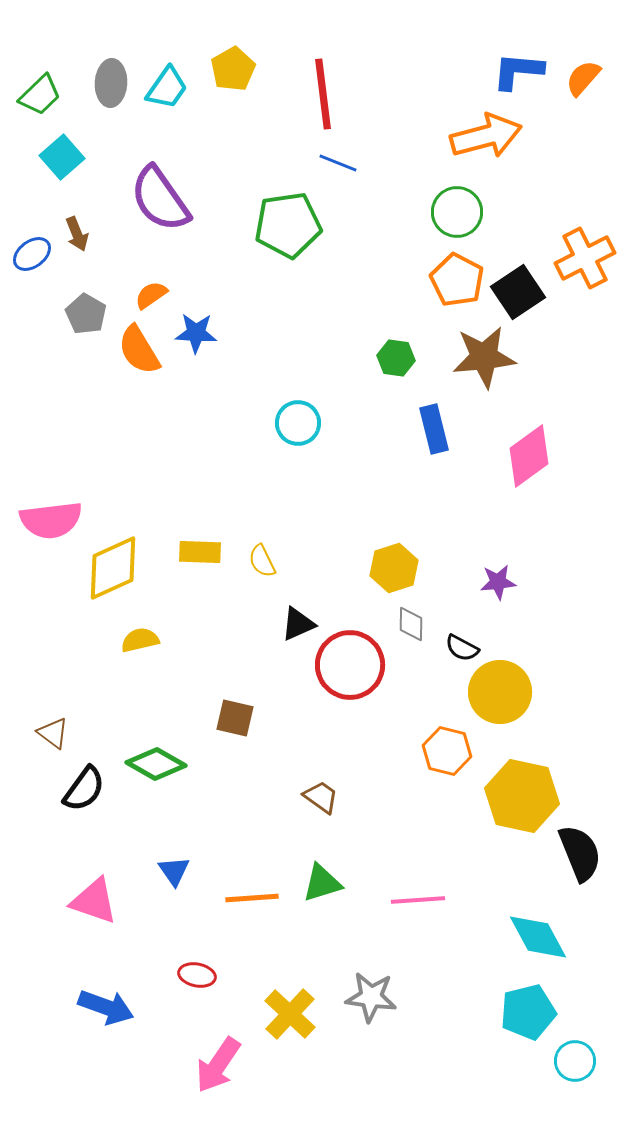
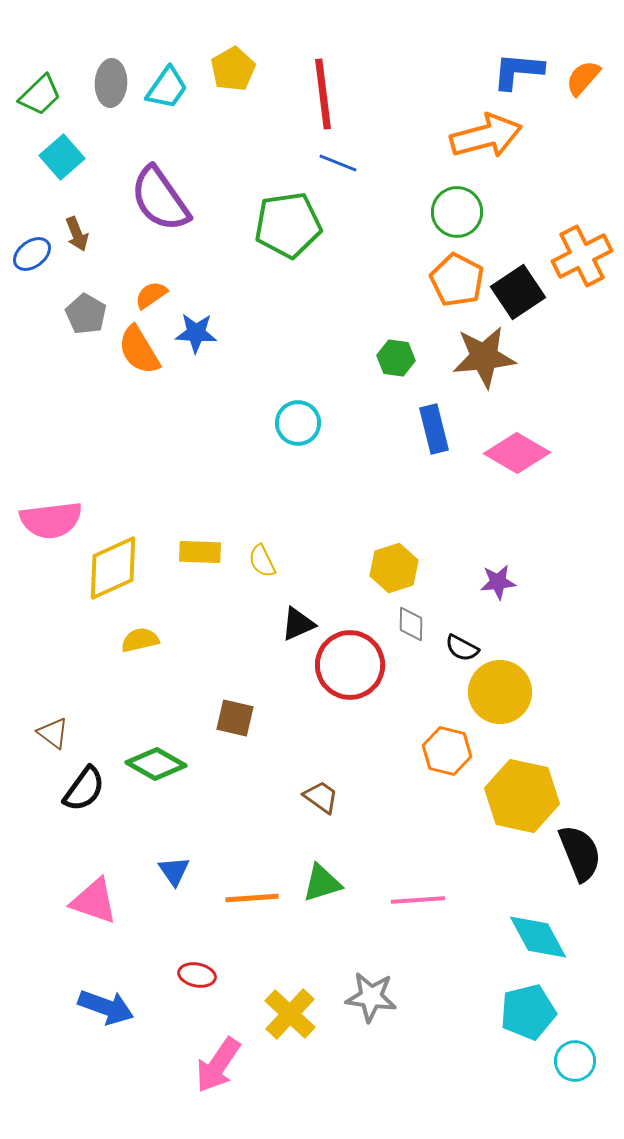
orange cross at (585, 258): moved 3 px left, 2 px up
pink diamond at (529, 456): moved 12 px left, 3 px up; rotated 66 degrees clockwise
